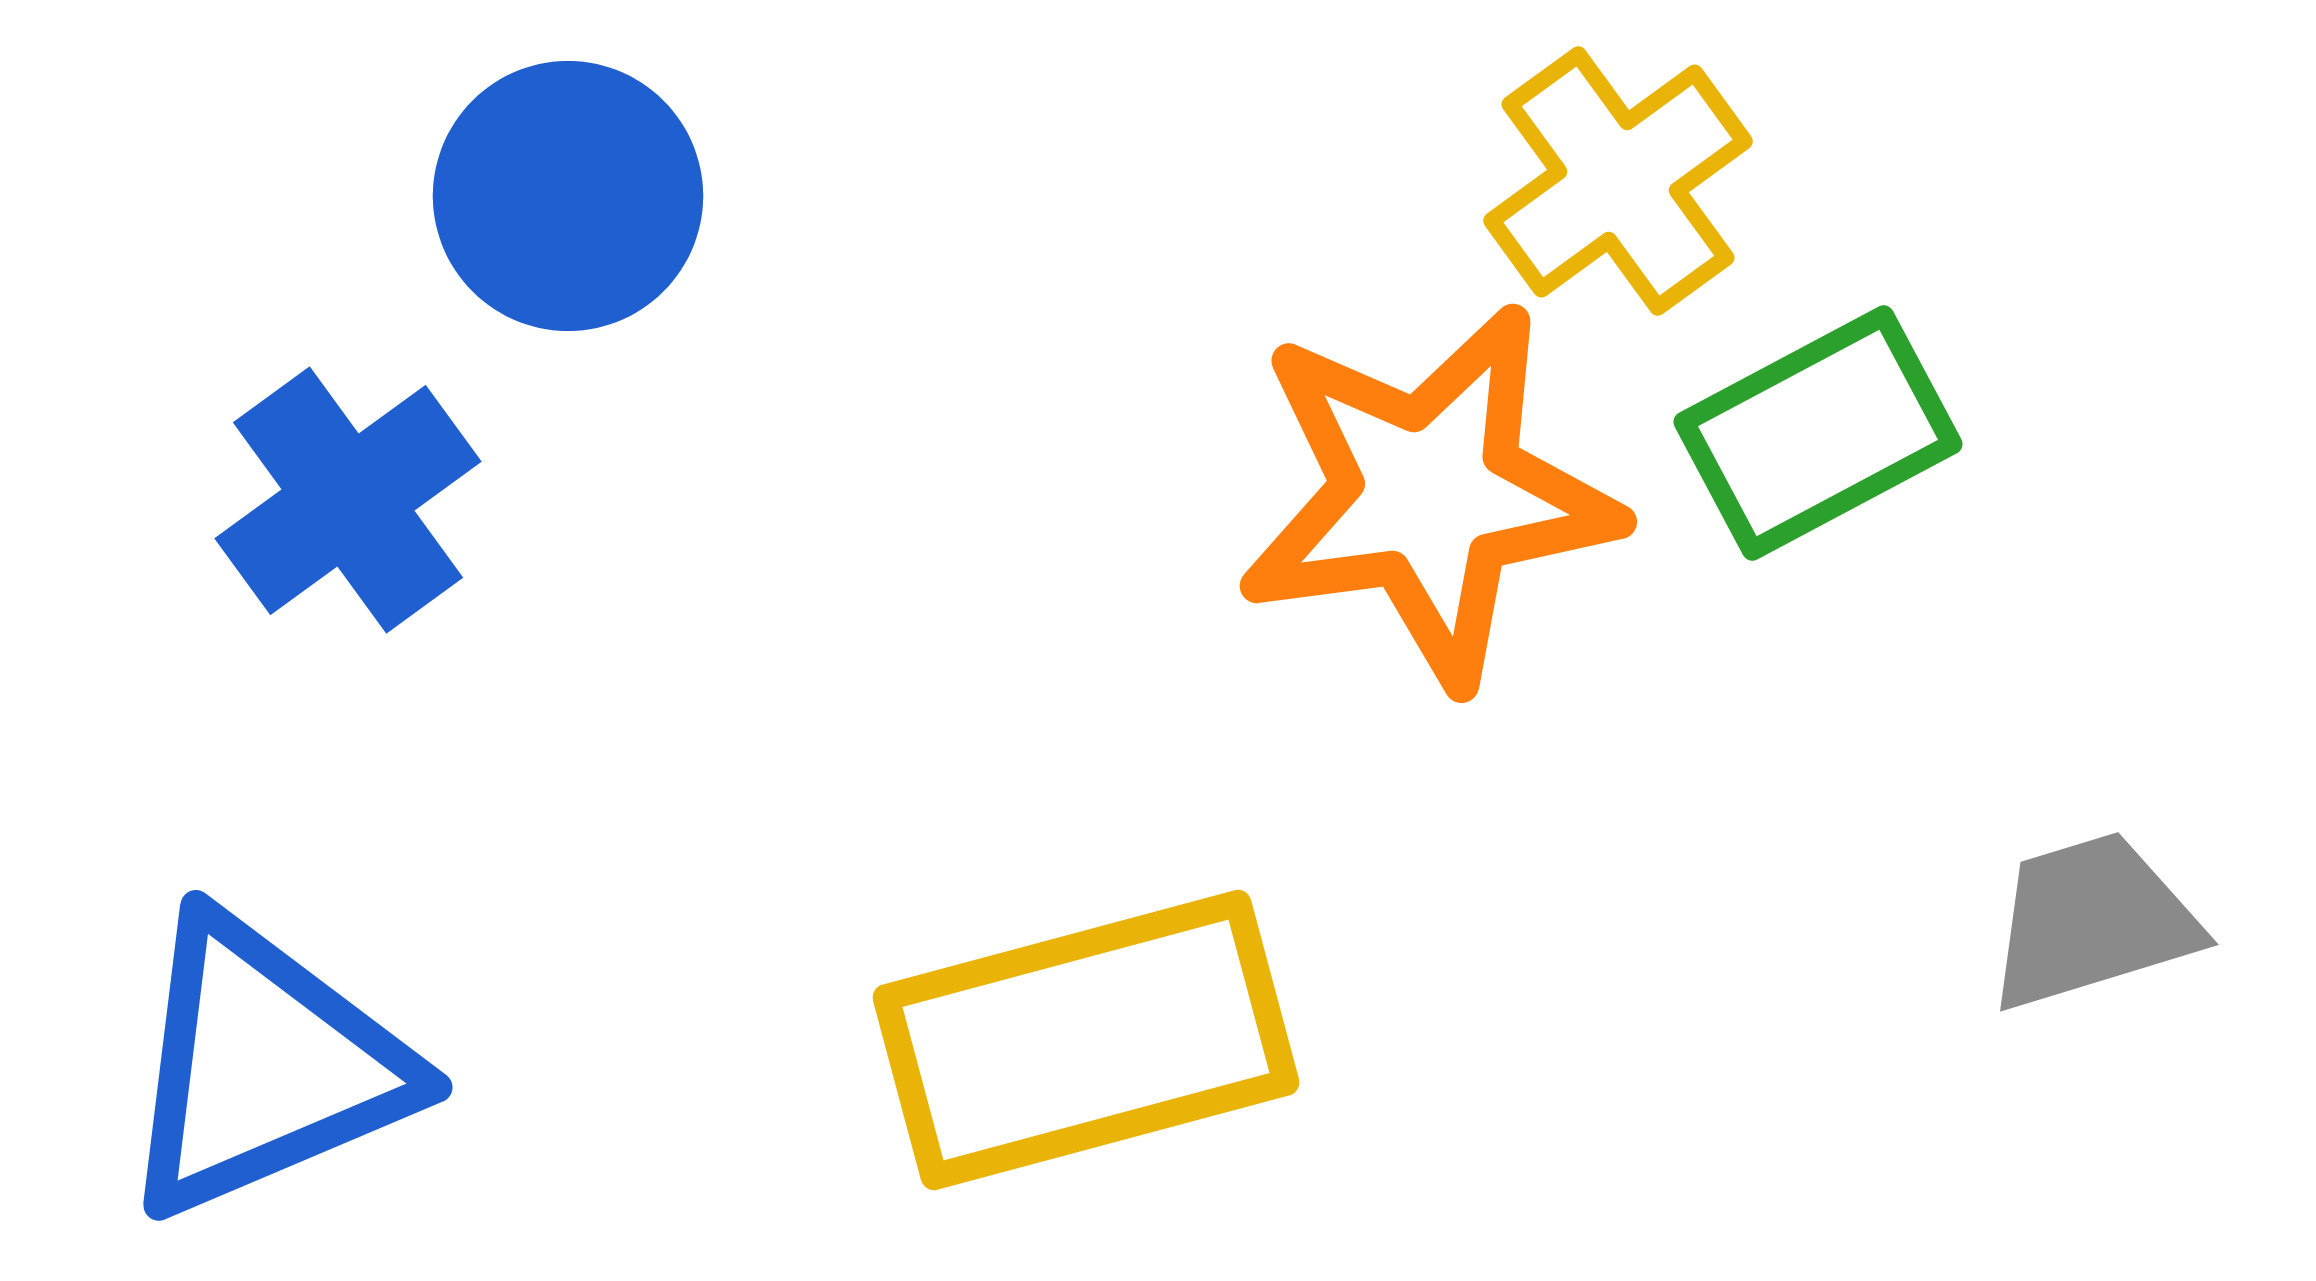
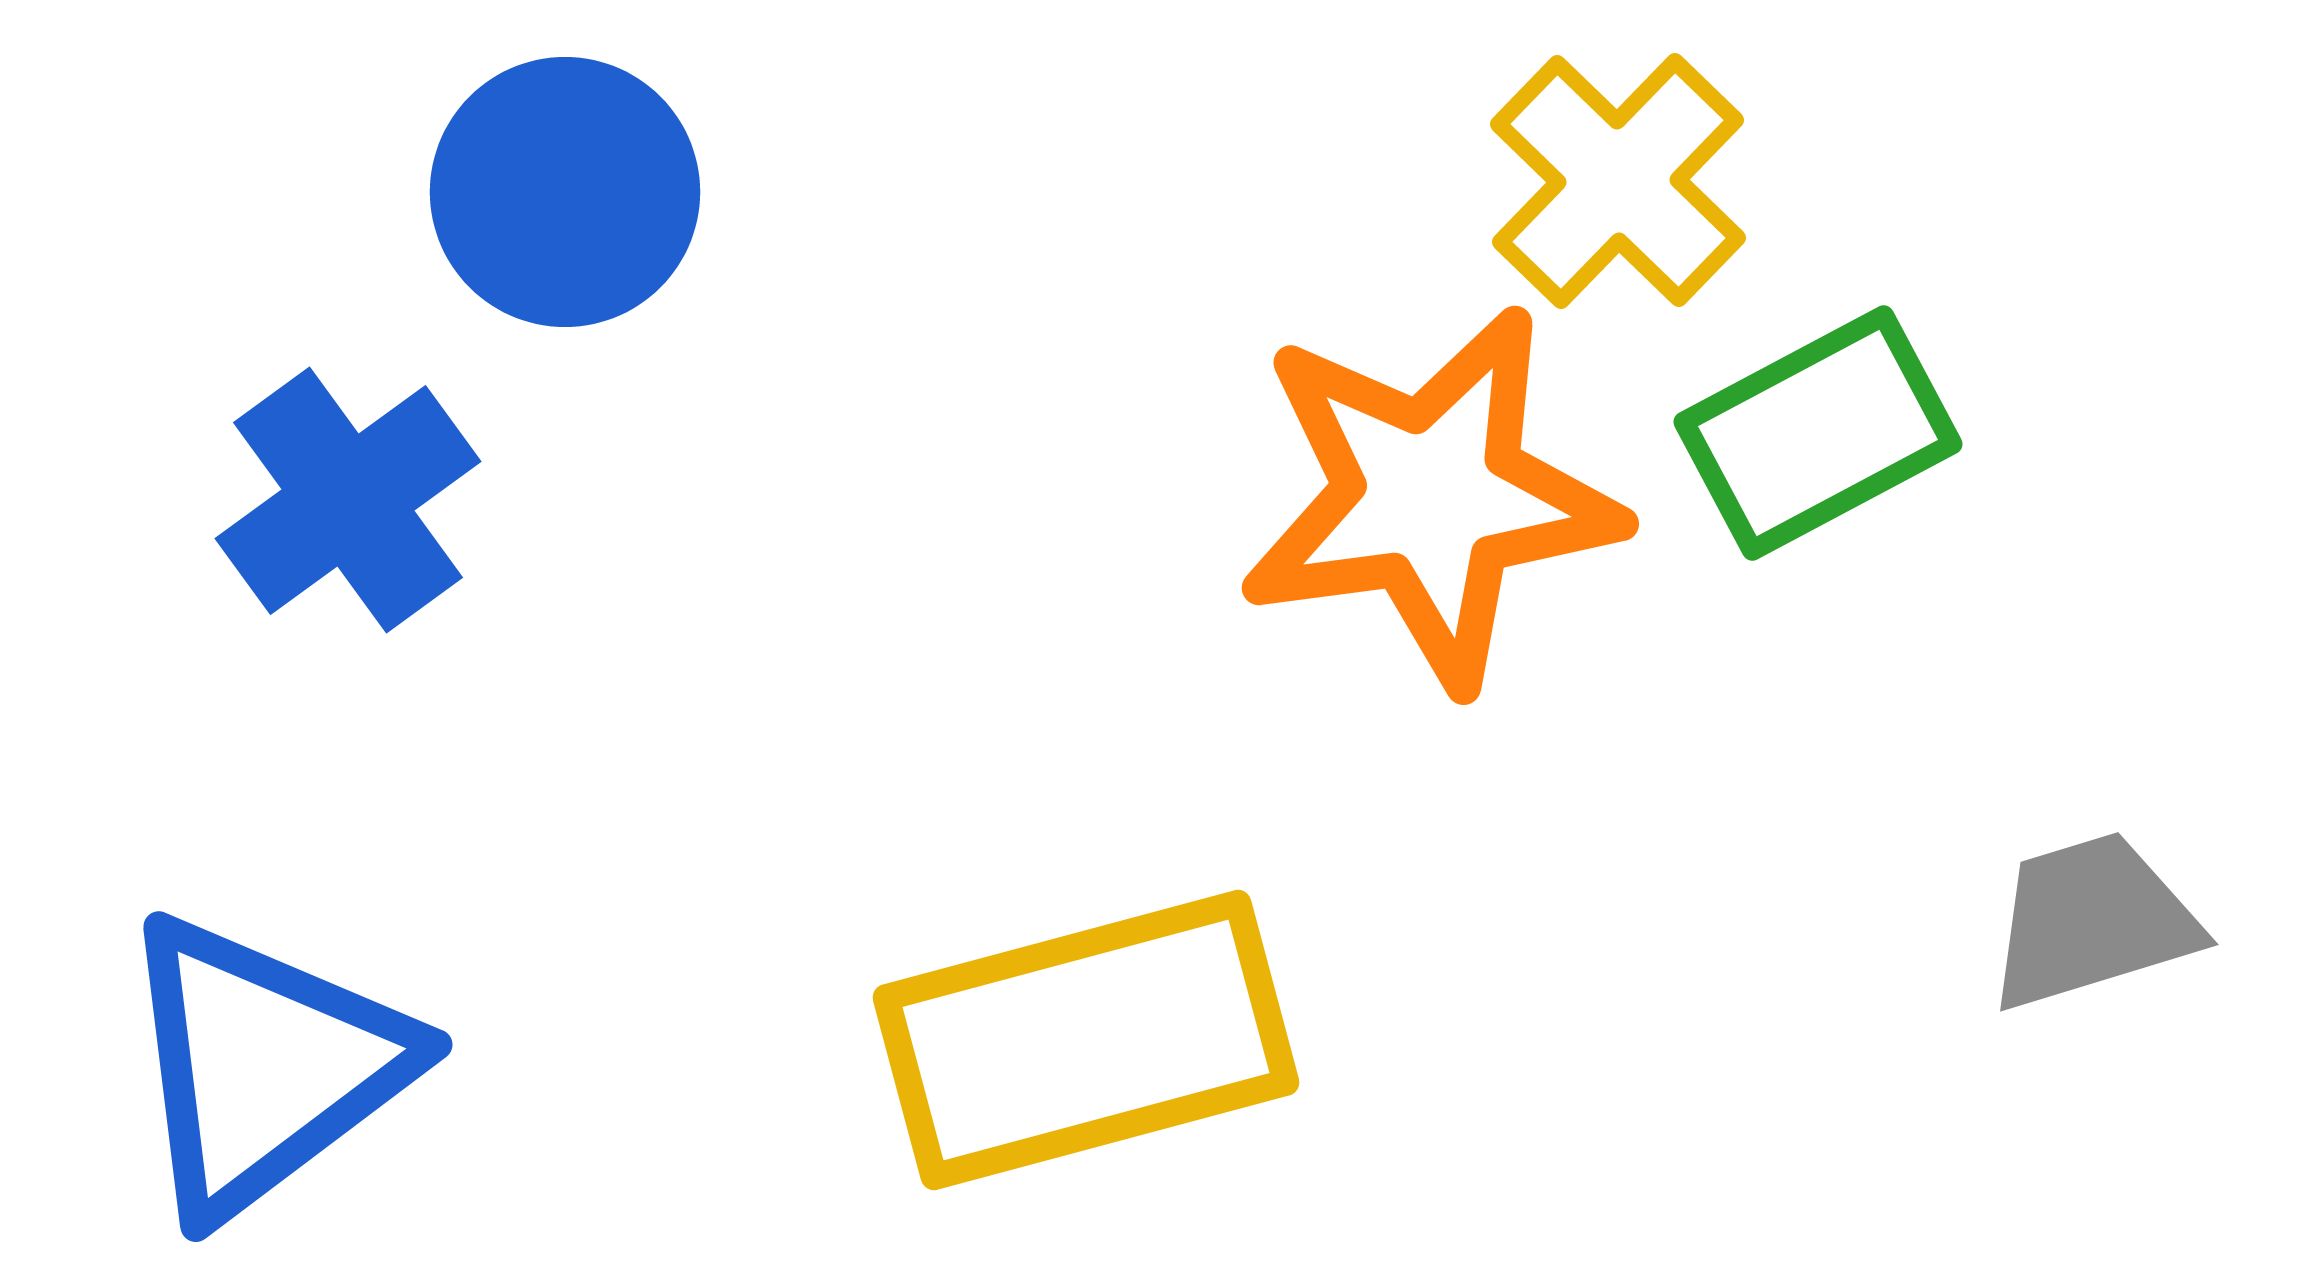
yellow cross: rotated 10 degrees counterclockwise
blue circle: moved 3 px left, 4 px up
orange star: moved 2 px right, 2 px down
blue triangle: rotated 14 degrees counterclockwise
